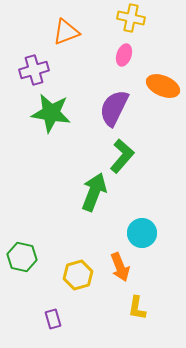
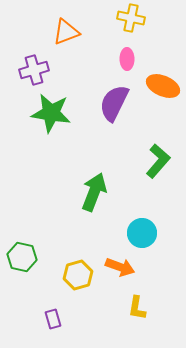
pink ellipse: moved 3 px right, 4 px down; rotated 20 degrees counterclockwise
purple semicircle: moved 5 px up
green L-shape: moved 36 px right, 5 px down
orange arrow: rotated 48 degrees counterclockwise
